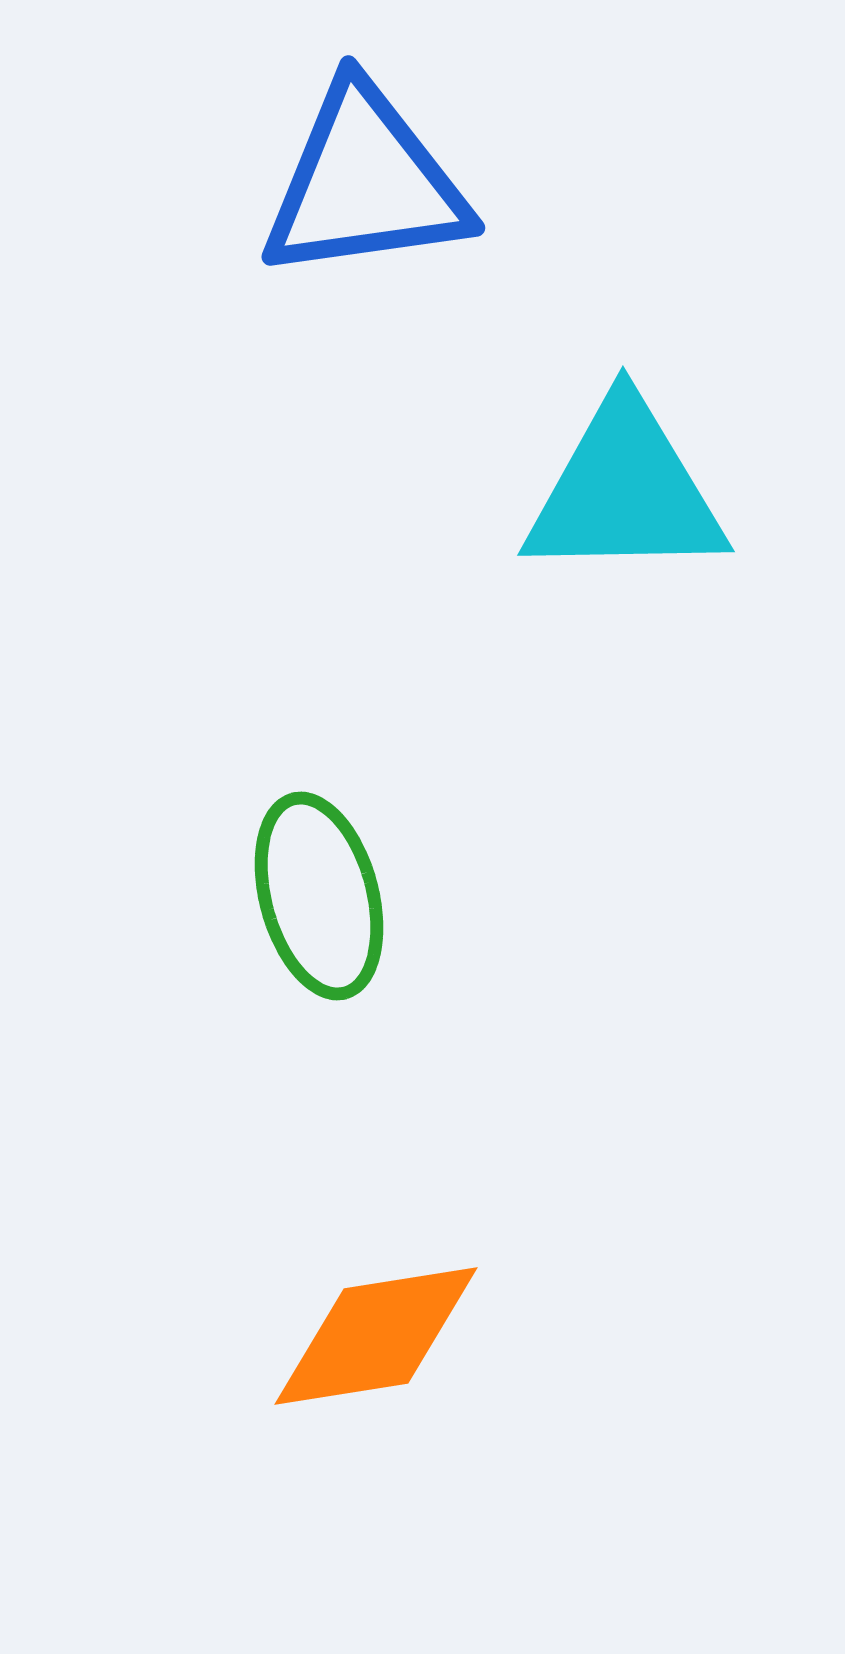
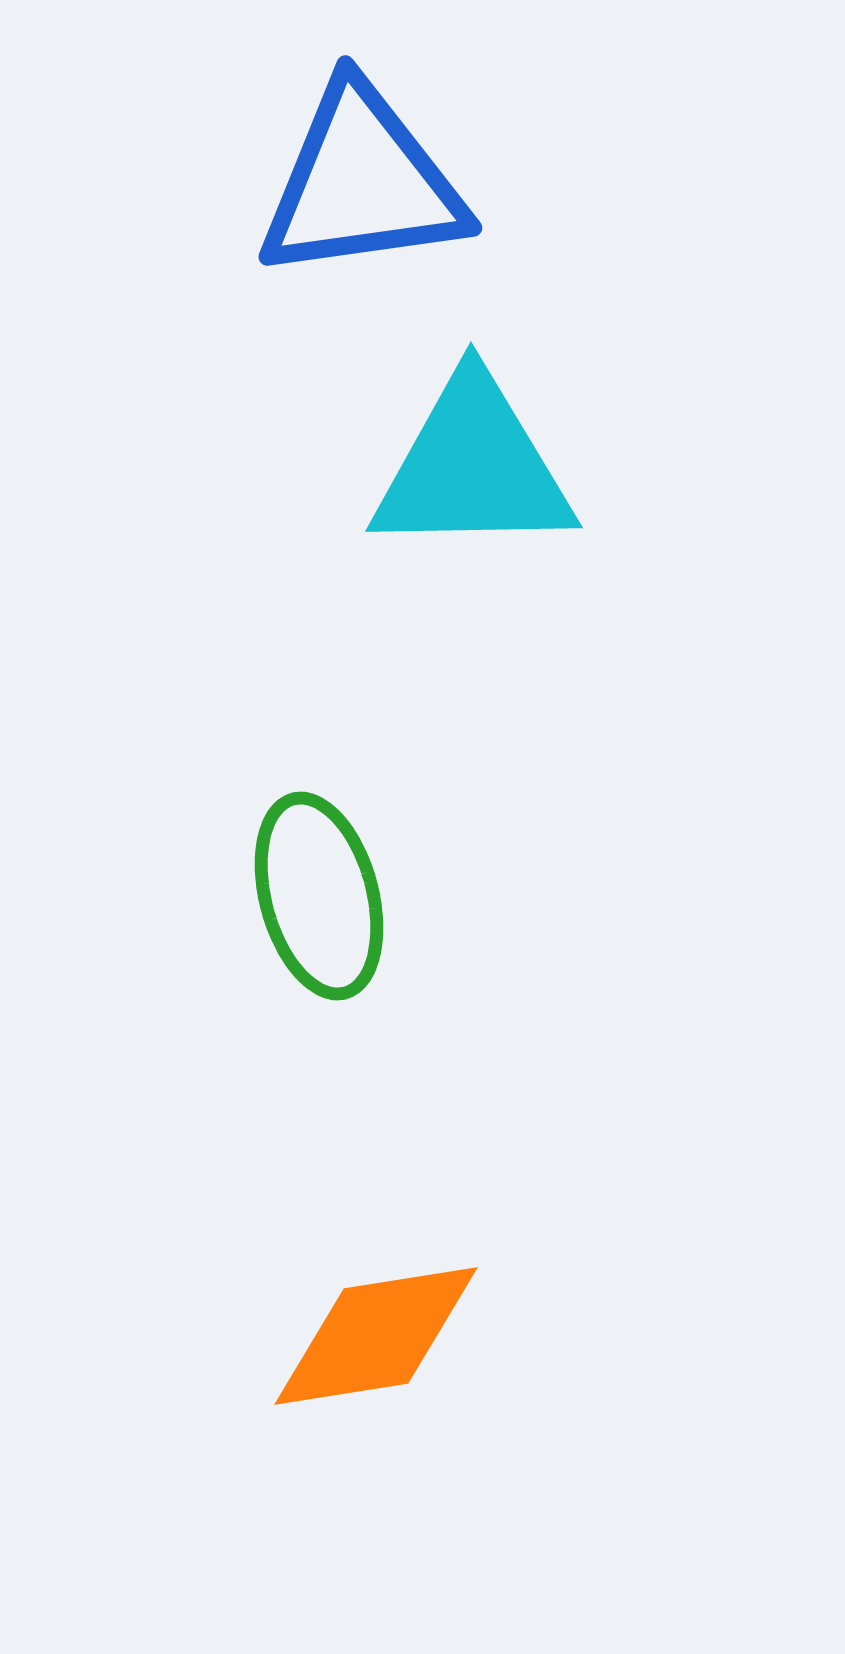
blue triangle: moved 3 px left
cyan triangle: moved 152 px left, 24 px up
